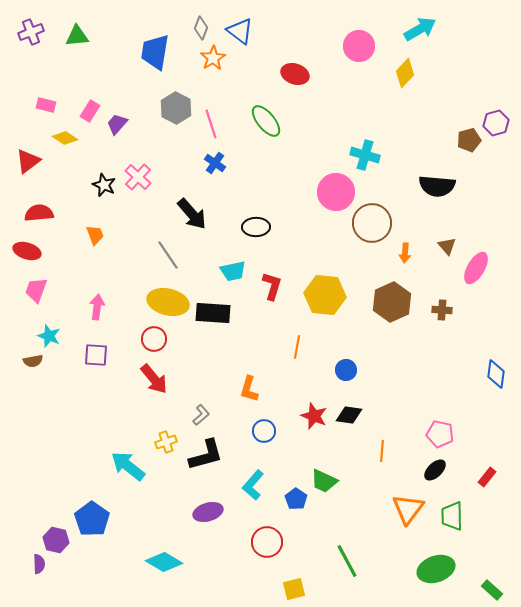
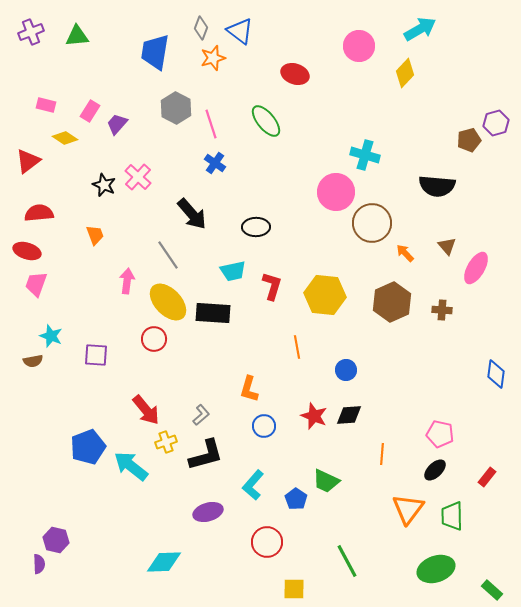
orange star at (213, 58): rotated 15 degrees clockwise
orange arrow at (405, 253): rotated 132 degrees clockwise
pink trapezoid at (36, 290): moved 6 px up
yellow ellipse at (168, 302): rotated 33 degrees clockwise
pink arrow at (97, 307): moved 30 px right, 26 px up
cyan star at (49, 336): moved 2 px right
orange line at (297, 347): rotated 20 degrees counterclockwise
red arrow at (154, 379): moved 8 px left, 31 px down
black diamond at (349, 415): rotated 12 degrees counterclockwise
blue circle at (264, 431): moved 5 px up
orange line at (382, 451): moved 3 px down
cyan arrow at (128, 466): moved 3 px right
green trapezoid at (324, 481): moved 2 px right
blue pentagon at (92, 519): moved 4 px left, 72 px up; rotated 16 degrees clockwise
cyan diamond at (164, 562): rotated 33 degrees counterclockwise
yellow square at (294, 589): rotated 15 degrees clockwise
